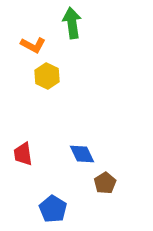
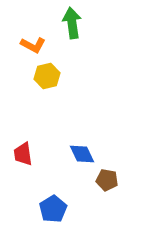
yellow hexagon: rotated 20 degrees clockwise
brown pentagon: moved 2 px right, 3 px up; rotated 30 degrees counterclockwise
blue pentagon: rotated 8 degrees clockwise
